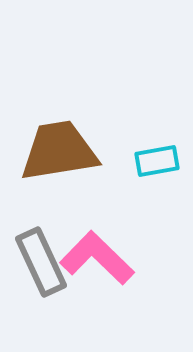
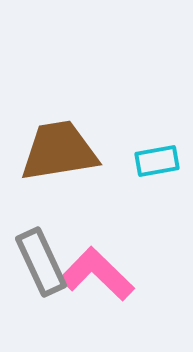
pink L-shape: moved 16 px down
